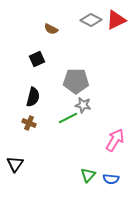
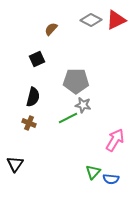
brown semicircle: rotated 104 degrees clockwise
green triangle: moved 5 px right, 3 px up
